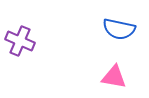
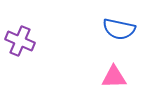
pink triangle: rotated 12 degrees counterclockwise
